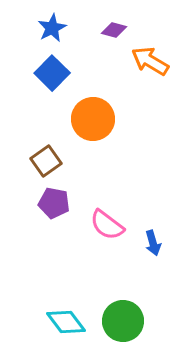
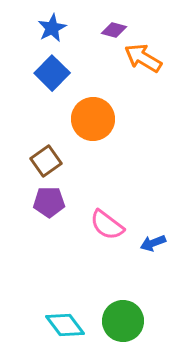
orange arrow: moved 7 px left, 3 px up
purple pentagon: moved 5 px left, 1 px up; rotated 12 degrees counterclockwise
blue arrow: rotated 85 degrees clockwise
cyan diamond: moved 1 px left, 3 px down
